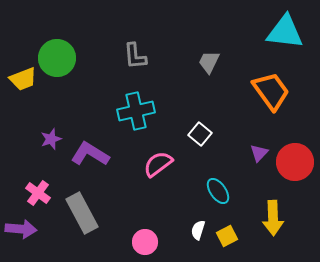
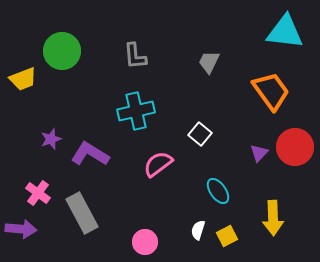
green circle: moved 5 px right, 7 px up
red circle: moved 15 px up
